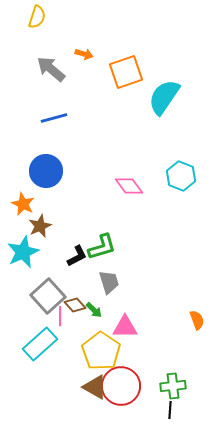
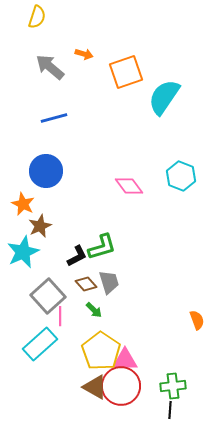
gray arrow: moved 1 px left, 2 px up
brown diamond: moved 11 px right, 21 px up
pink triangle: moved 33 px down
